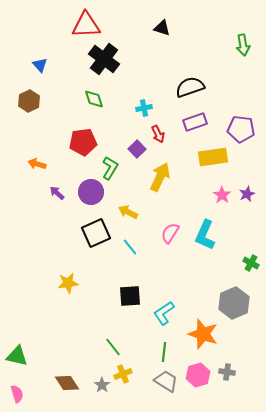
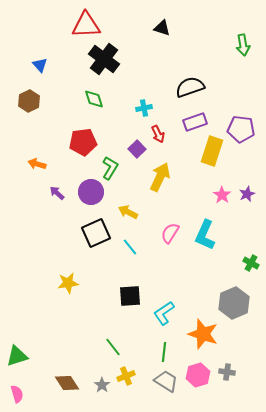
yellow rectangle at (213, 157): moved 1 px left, 6 px up; rotated 64 degrees counterclockwise
green triangle at (17, 356): rotated 30 degrees counterclockwise
yellow cross at (123, 374): moved 3 px right, 2 px down
